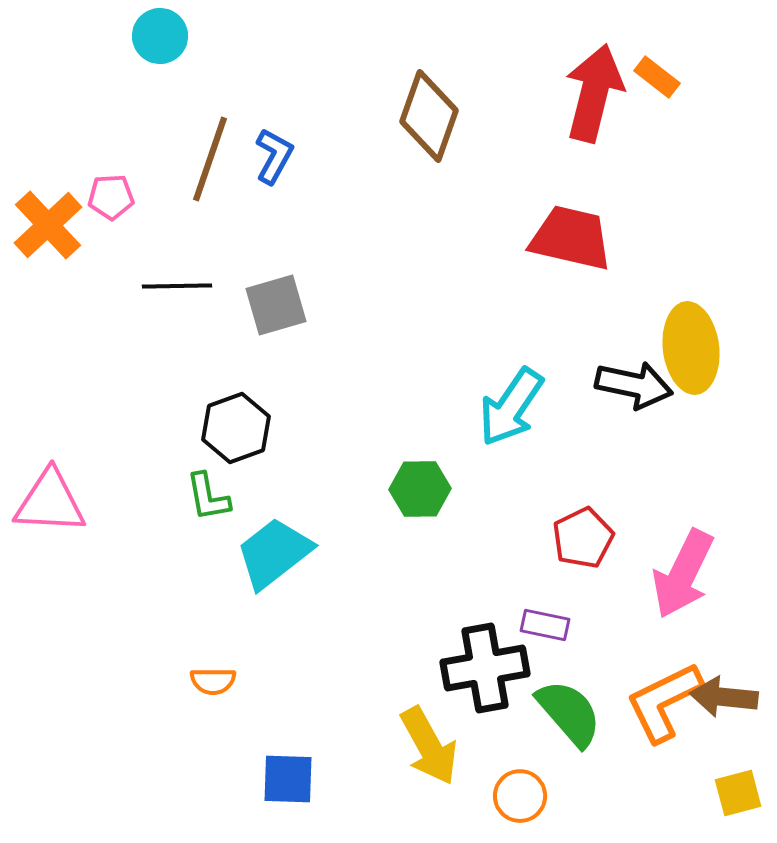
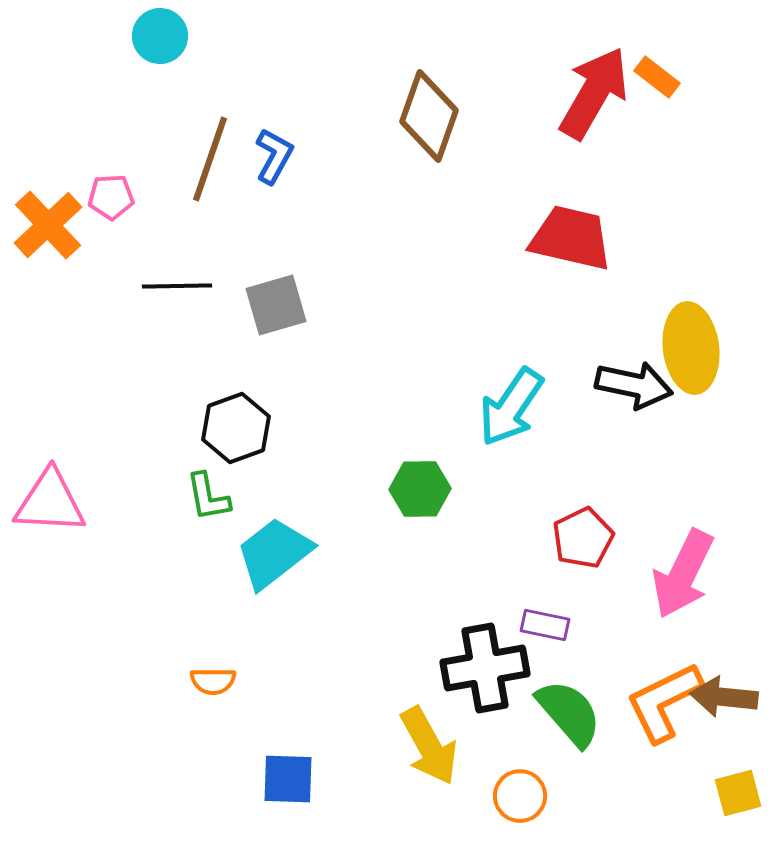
red arrow: rotated 16 degrees clockwise
